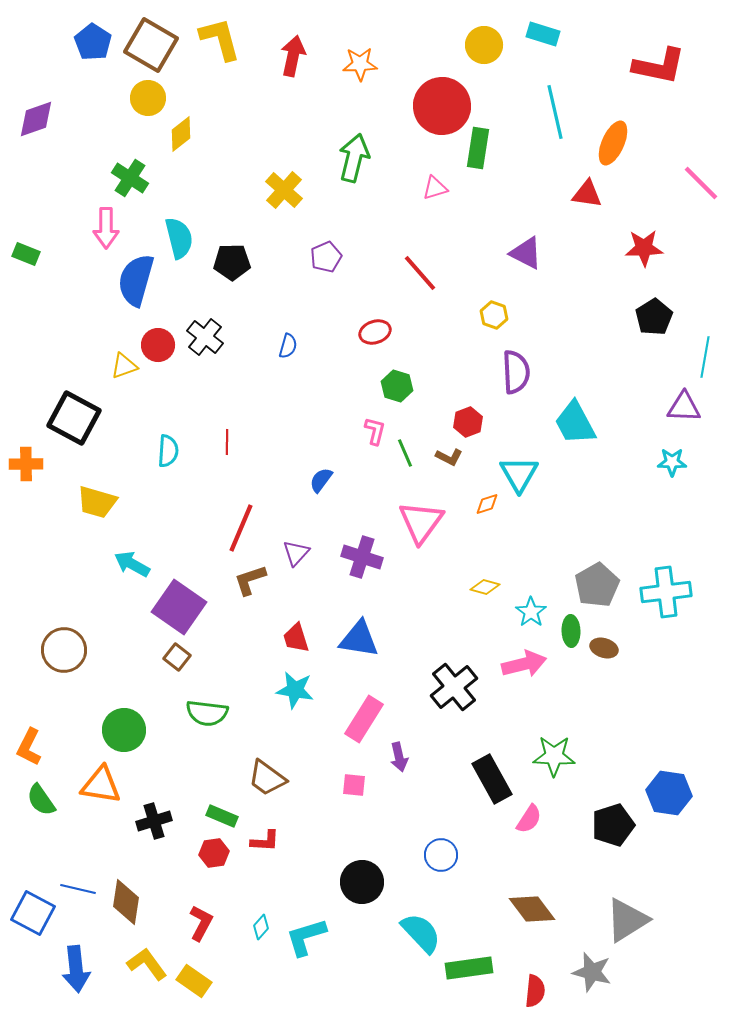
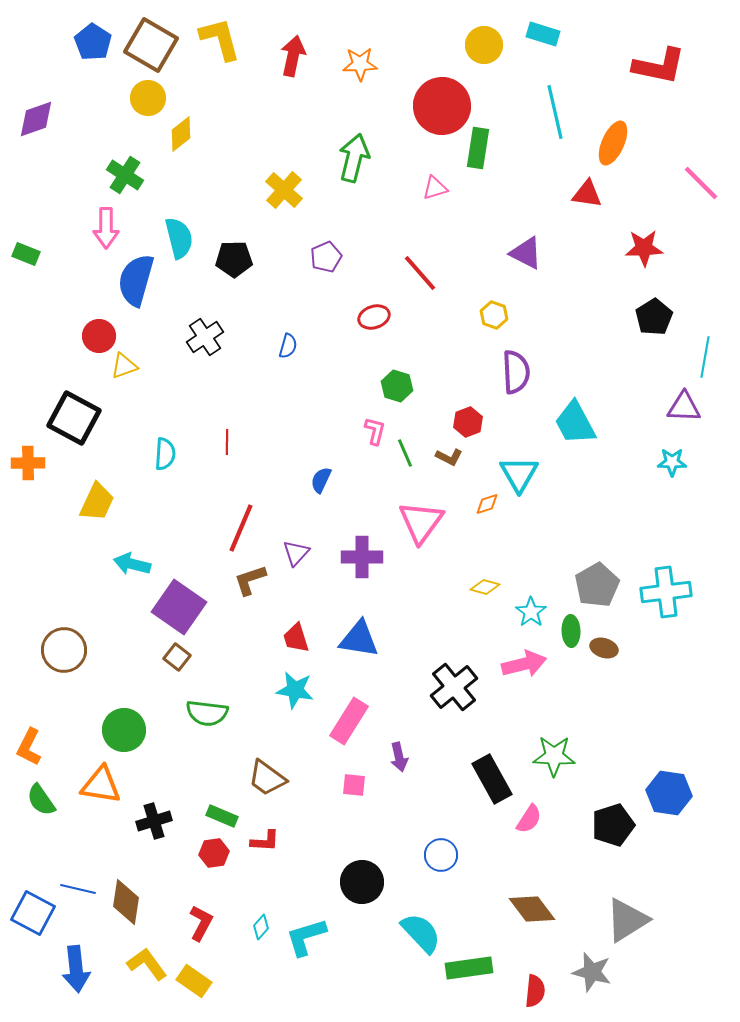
green cross at (130, 178): moved 5 px left, 3 px up
black pentagon at (232, 262): moved 2 px right, 3 px up
red ellipse at (375, 332): moved 1 px left, 15 px up
black cross at (205, 337): rotated 18 degrees clockwise
red circle at (158, 345): moved 59 px left, 9 px up
cyan semicircle at (168, 451): moved 3 px left, 3 px down
orange cross at (26, 464): moved 2 px right, 1 px up
blue semicircle at (321, 480): rotated 12 degrees counterclockwise
yellow trapezoid at (97, 502): rotated 81 degrees counterclockwise
purple cross at (362, 557): rotated 18 degrees counterclockwise
cyan arrow at (132, 564): rotated 15 degrees counterclockwise
pink rectangle at (364, 719): moved 15 px left, 2 px down
